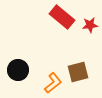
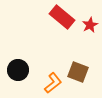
red star: rotated 21 degrees counterclockwise
brown square: rotated 35 degrees clockwise
